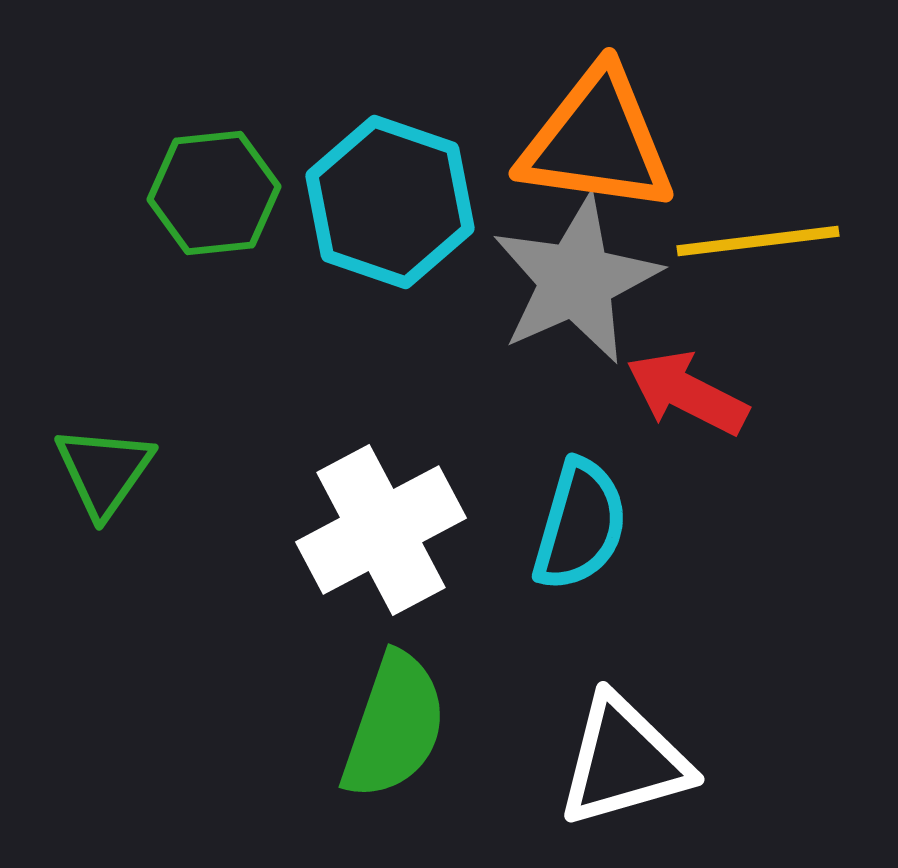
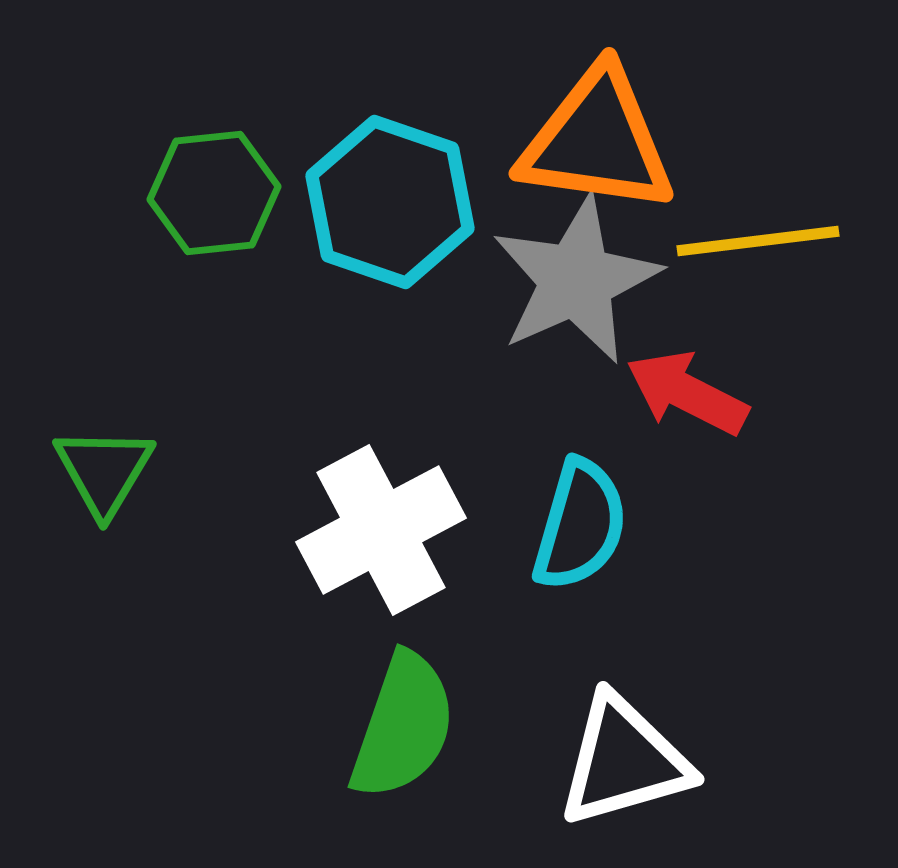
green triangle: rotated 4 degrees counterclockwise
green semicircle: moved 9 px right
